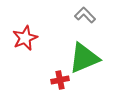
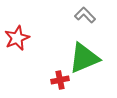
red star: moved 8 px left
